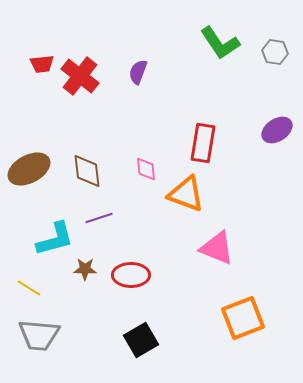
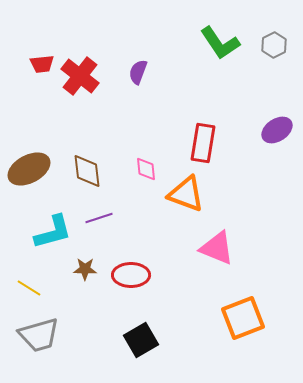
gray hexagon: moved 1 px left, 7 px up; rotated 25 degrees clockwise
cyan L-shape: moved 2 px left, 7 px up
gray trapezoid: rotated 21 degrees counterclockwise
